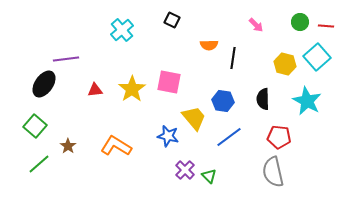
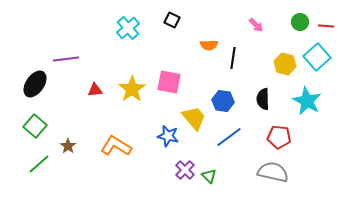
cyan cross: moved 6 px right, 2 px up
black ellipse: moved 9 px left
gray semicircle: rotated 116 degrees clockwise
